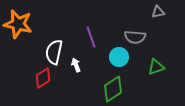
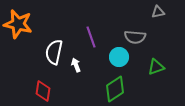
red diamond: moved 13 px down; rotated 50 degrees counterclockwise
green diamond: moved 2 px right
